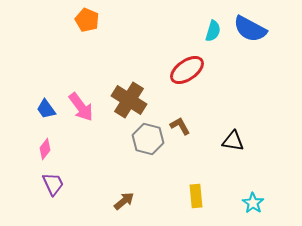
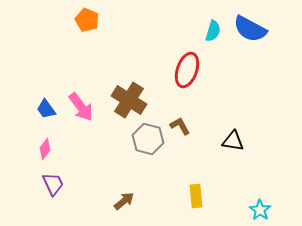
red ellipse: rotated 36 degrees counterclockwise
cyan star: moved 7 px right, 7 px down
